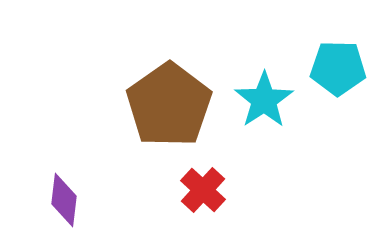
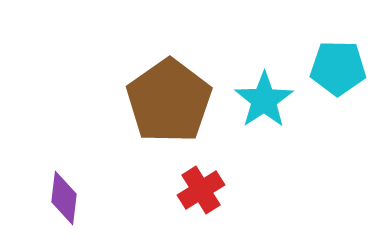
brown pentagon: moved 4 px up
red cross: moved 2 px left; rotated 15 degrees clockwise
purple diamond: moved 2 px up
